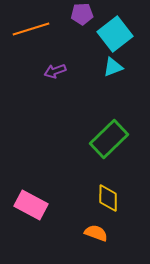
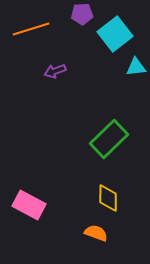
cyan triangle: moved 23 px right; rotated 15 degrees clockwise
pink rectangle: moved 2 px left
